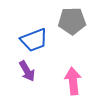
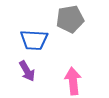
gray pentagon: moved 2 px left, 2 px up; rotated 8 degrees counterclockwise
blue trapezoid: rotated 24 degrees clockwise
